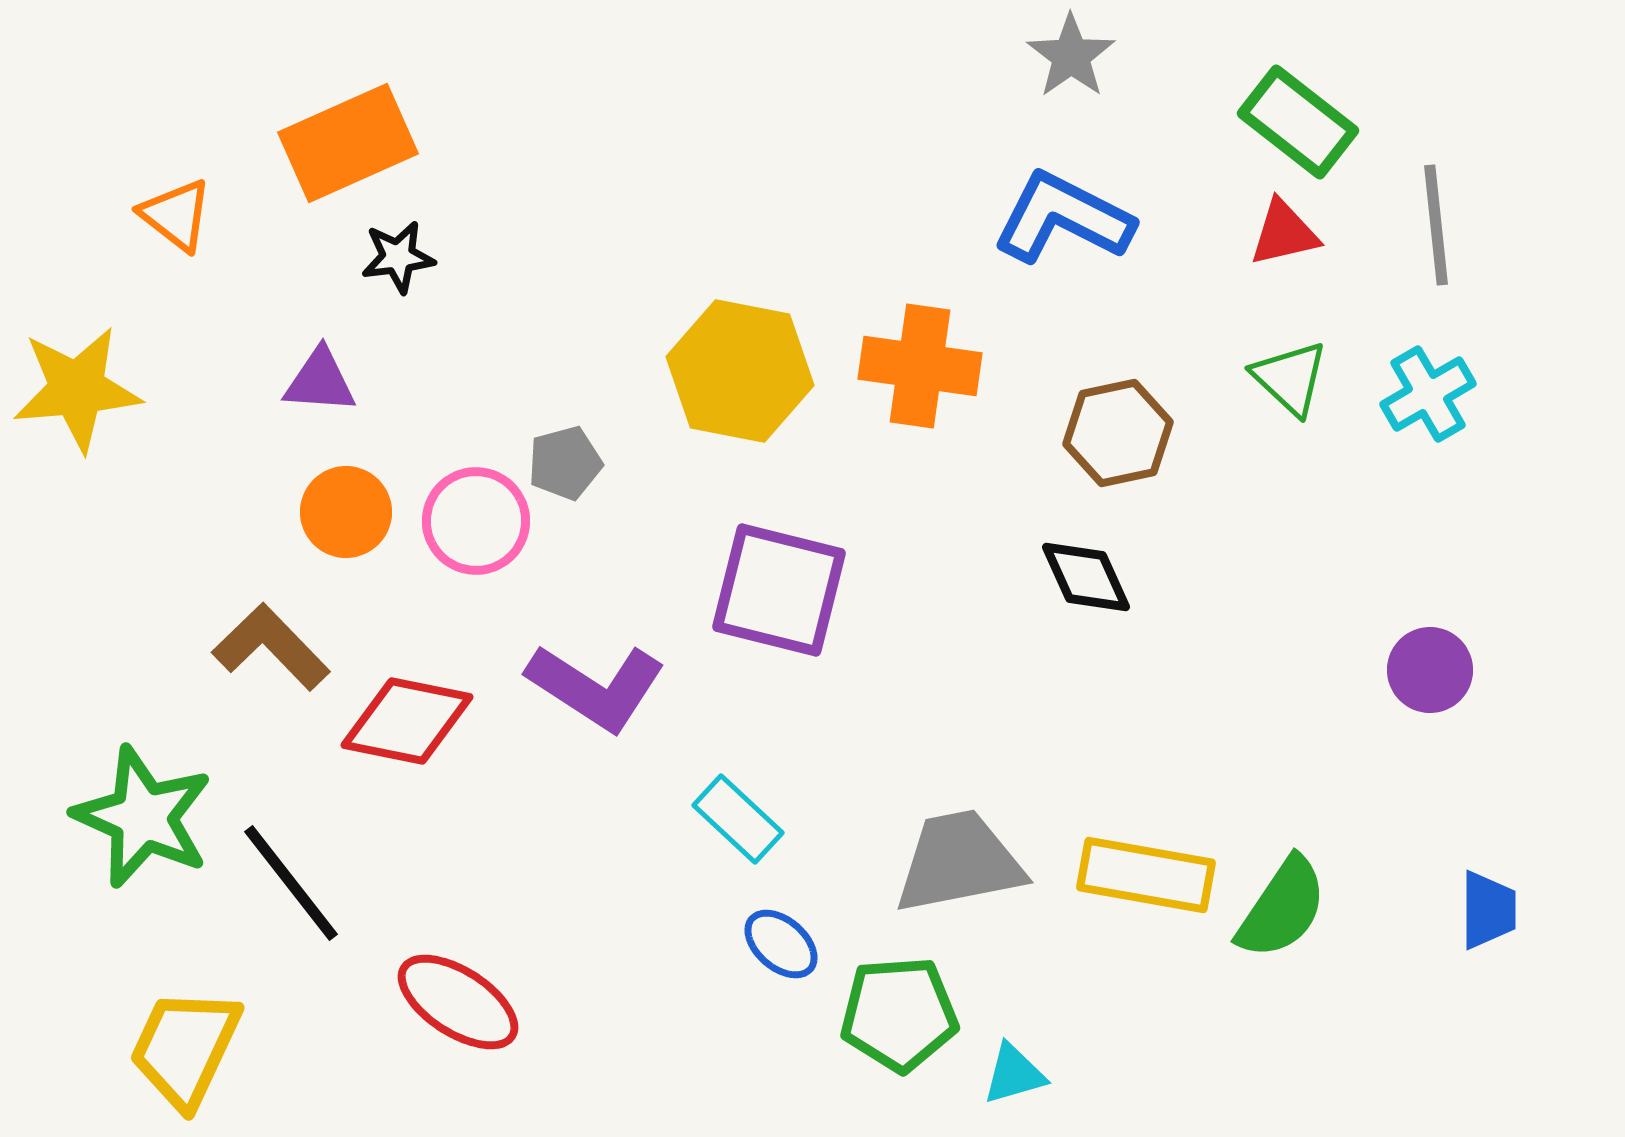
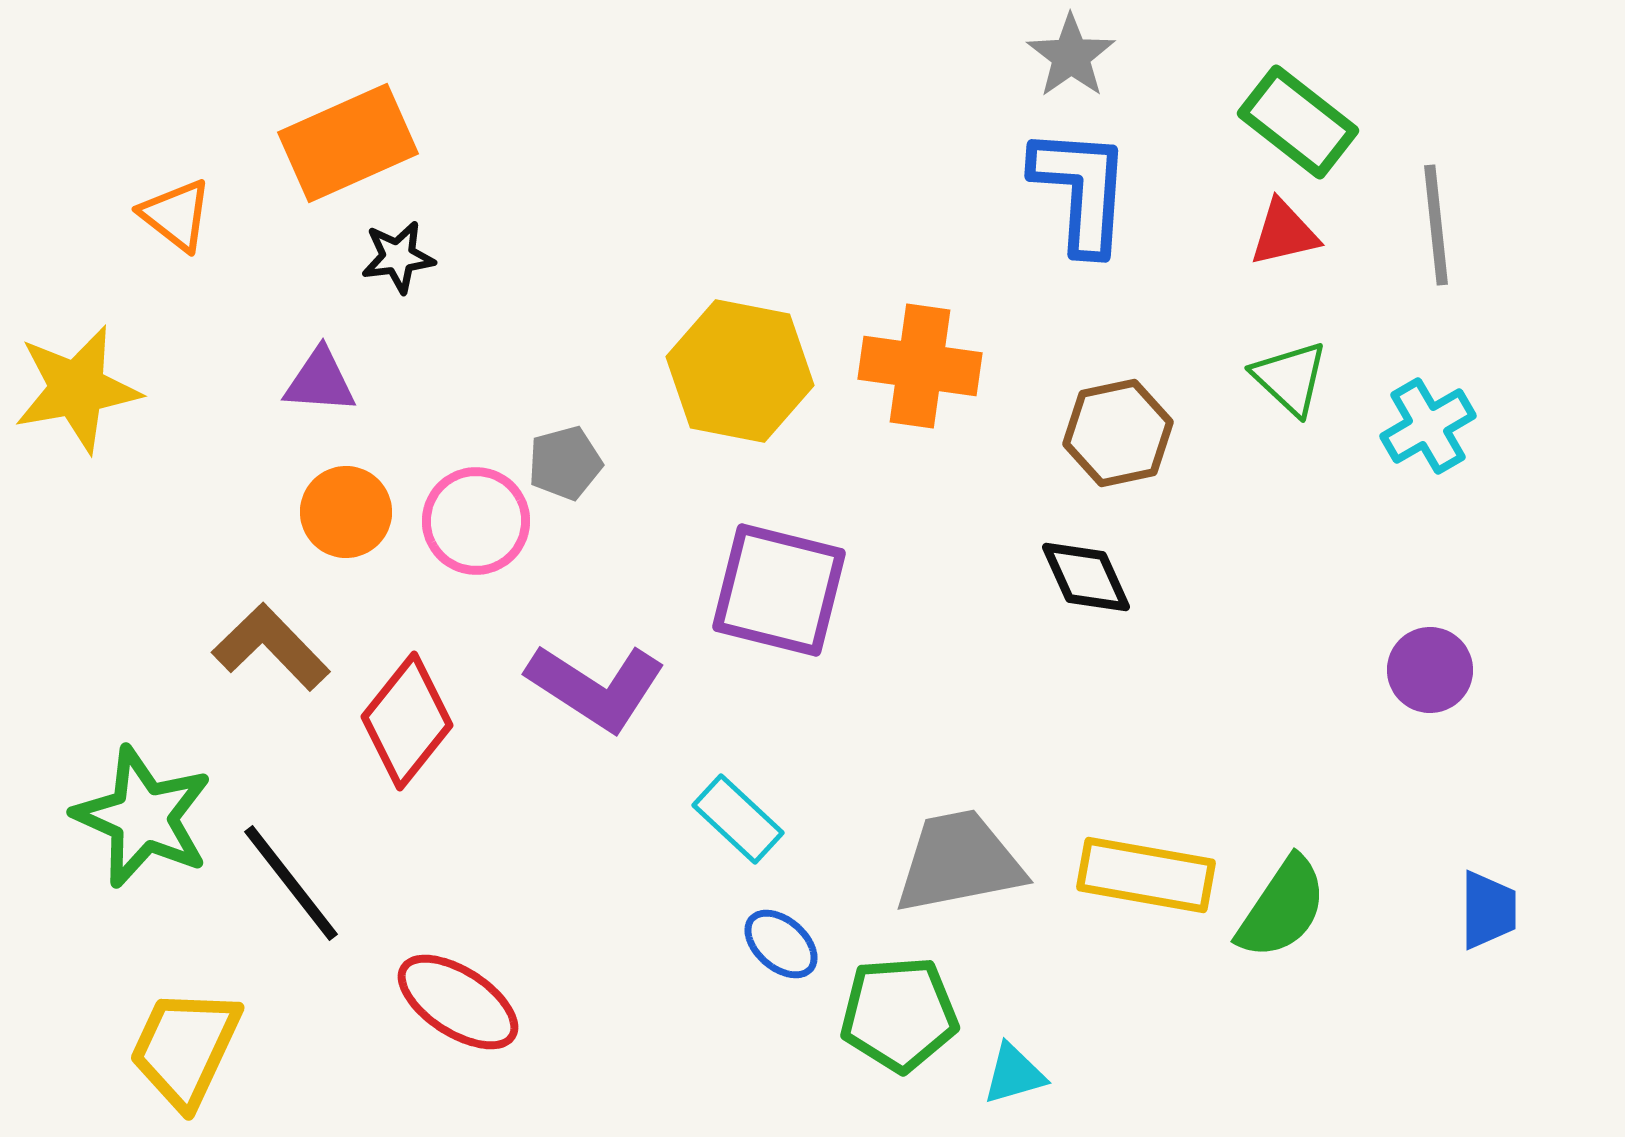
blue L-shape: moved 18 px right, 28 px up; rotated 67 degrees clockwise
yellow star: rotated 5 degrees counterclockwise
cyan cross: moved 32 px down
red diamond: rotated 63 degrees counterclockwise
